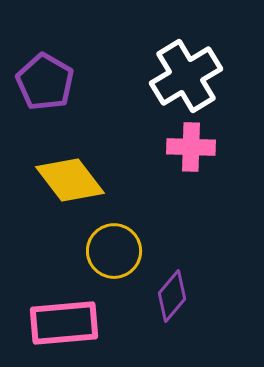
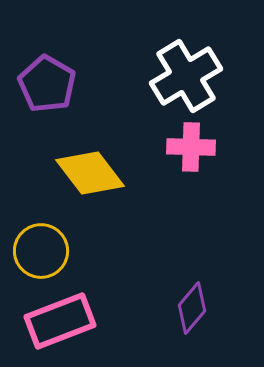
purple pentagon: moved 2 px right, 2 px down
yellow diamond: moved 20 px right, 7 px up
yellow circle: moved 73 px left
purple diamond: moved 20 px right, 12 px down
pink rectangle: moved 4 px left, 2 px up; rotated 16 degrees counterclockwise
